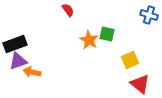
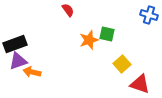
orange star: rotated 24 degrees clockwise
yellow square: moved 8 px left, 4 px down; rotated 18 degrees counterclockwise
red triangle: rotated 20 degrees counterclockwise
